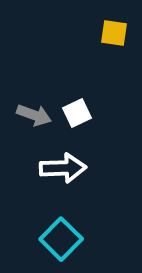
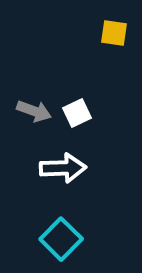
gray arrow: moved 4 px up
